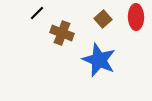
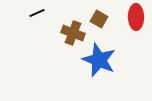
black line: rotated 21 degrees clockwise
brown square: moved 4 px left; rotated 18 degrees counterclockwise
brown cross: moved 11 px right
